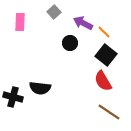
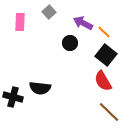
gray square: moved 5 px left
brown line: rotated 10 degrees clockwise
